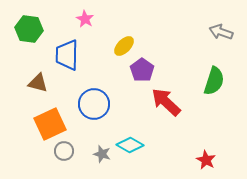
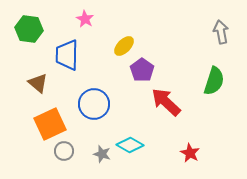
gray arrow: rotated 60 degrees clockwise
brown triangle: rotated 25 degrees clockwise
red star: moved 16 px left, 7 px up
